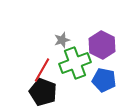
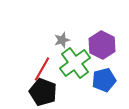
green cross: rotated 16 degrees counterclockwise
red line: moved 1 px up
blue pentagon: rotated 25 degrees counterclockwise
